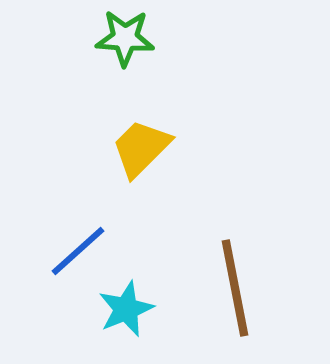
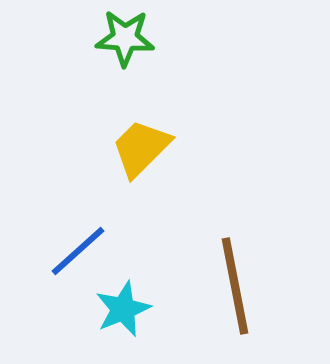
brown line: moved 2 px up
cyan star: moved 3 px left
